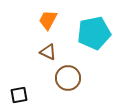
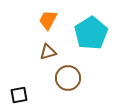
cyan pentagon: moved 3 px left; rotated 20 degrees counterclockwise
brown triangle: rotated 42 degrees counterclockwise
